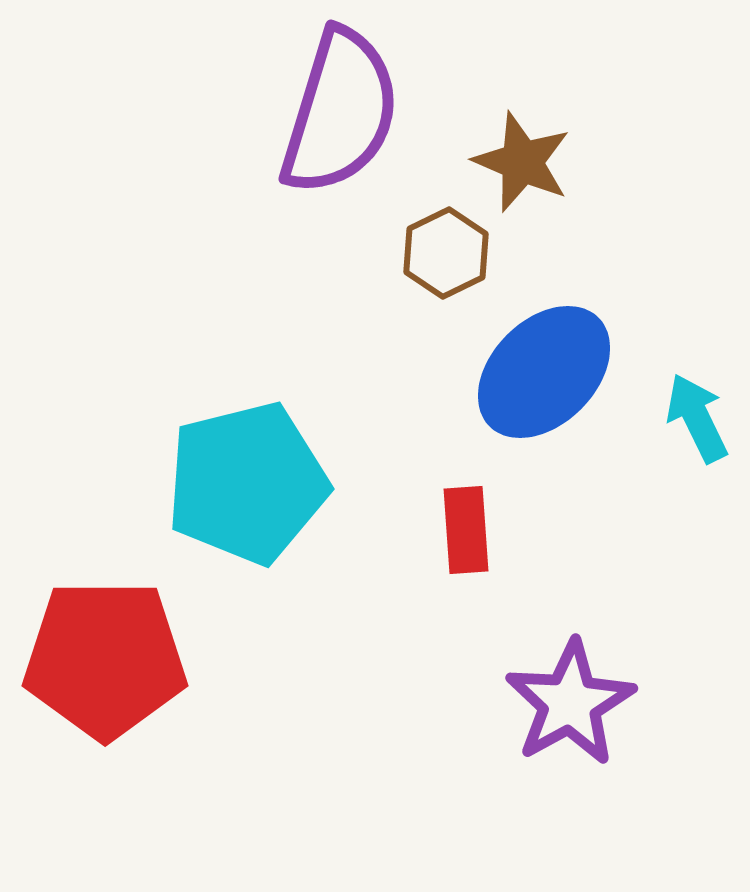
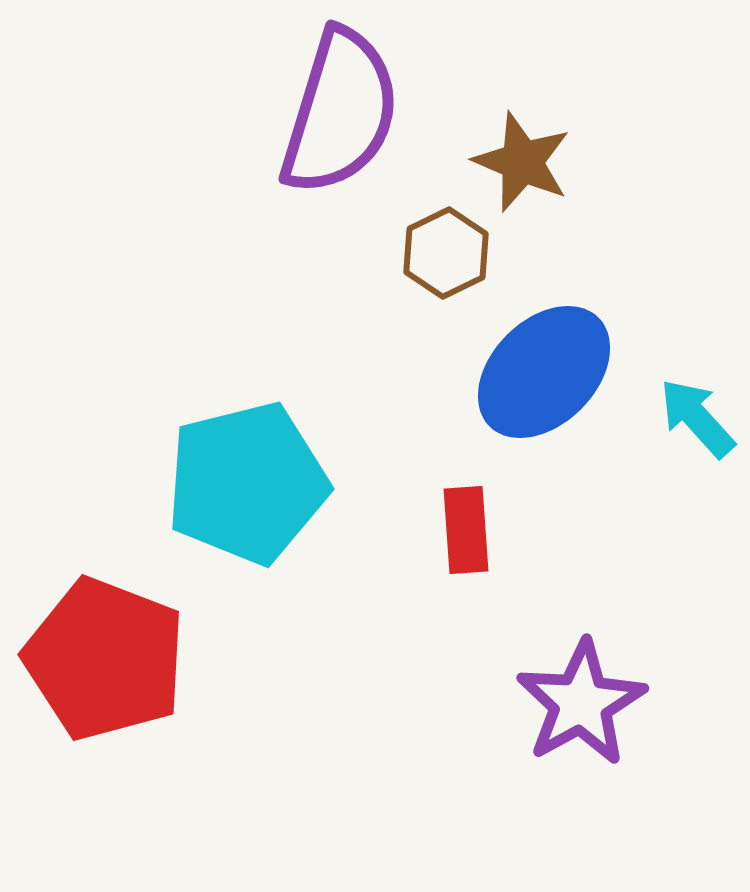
cyan arrow: rotated 16 degrees counterclockwise
red pentagon: rotated 21 degrees clockwise
purple star: moved 11 px right
